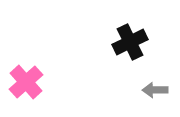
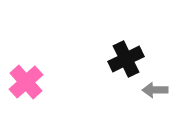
black cross: moved 4 px left, 17 px down
